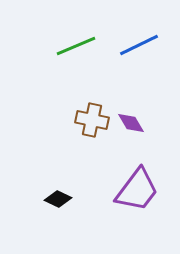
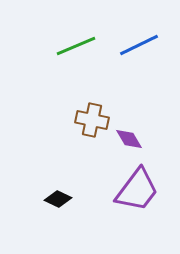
purple diamond: moved 2 px left, 16 px down
